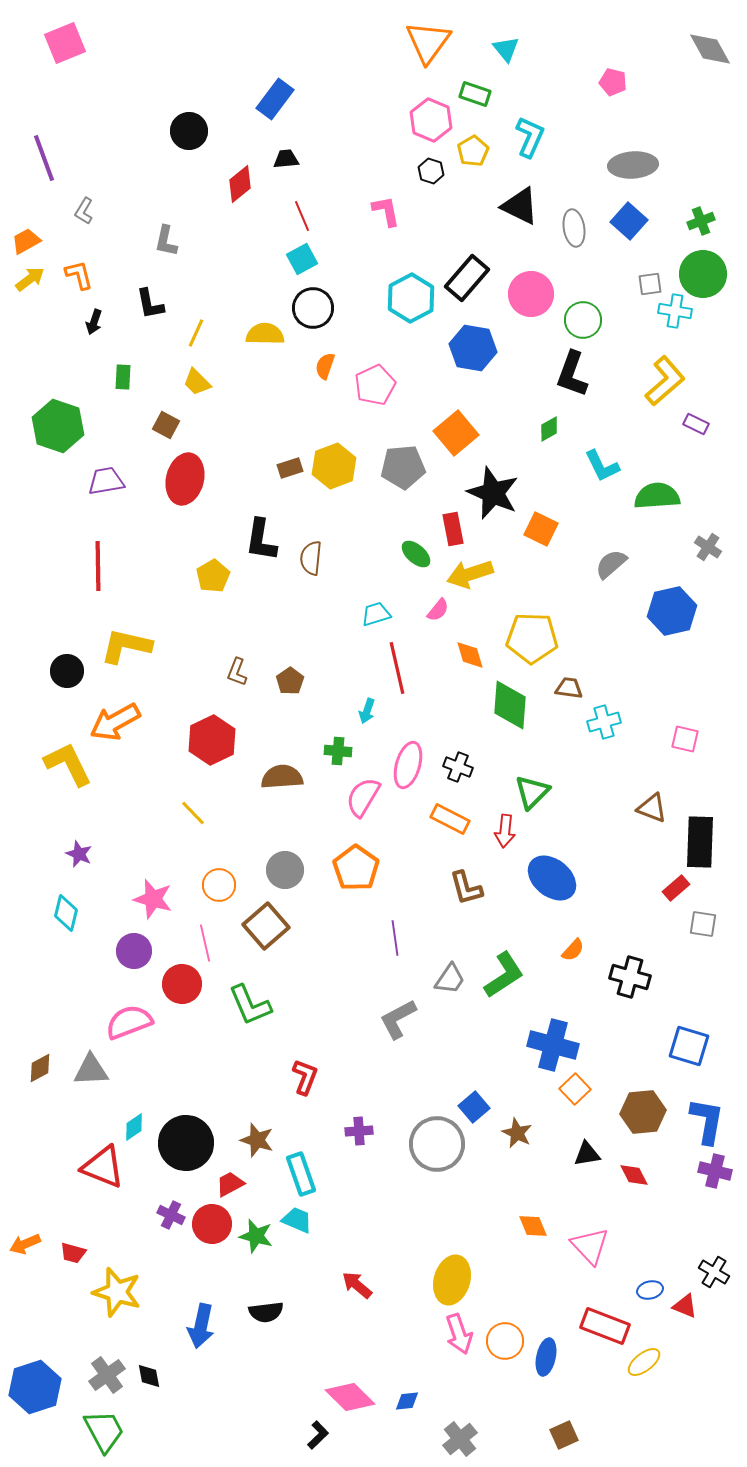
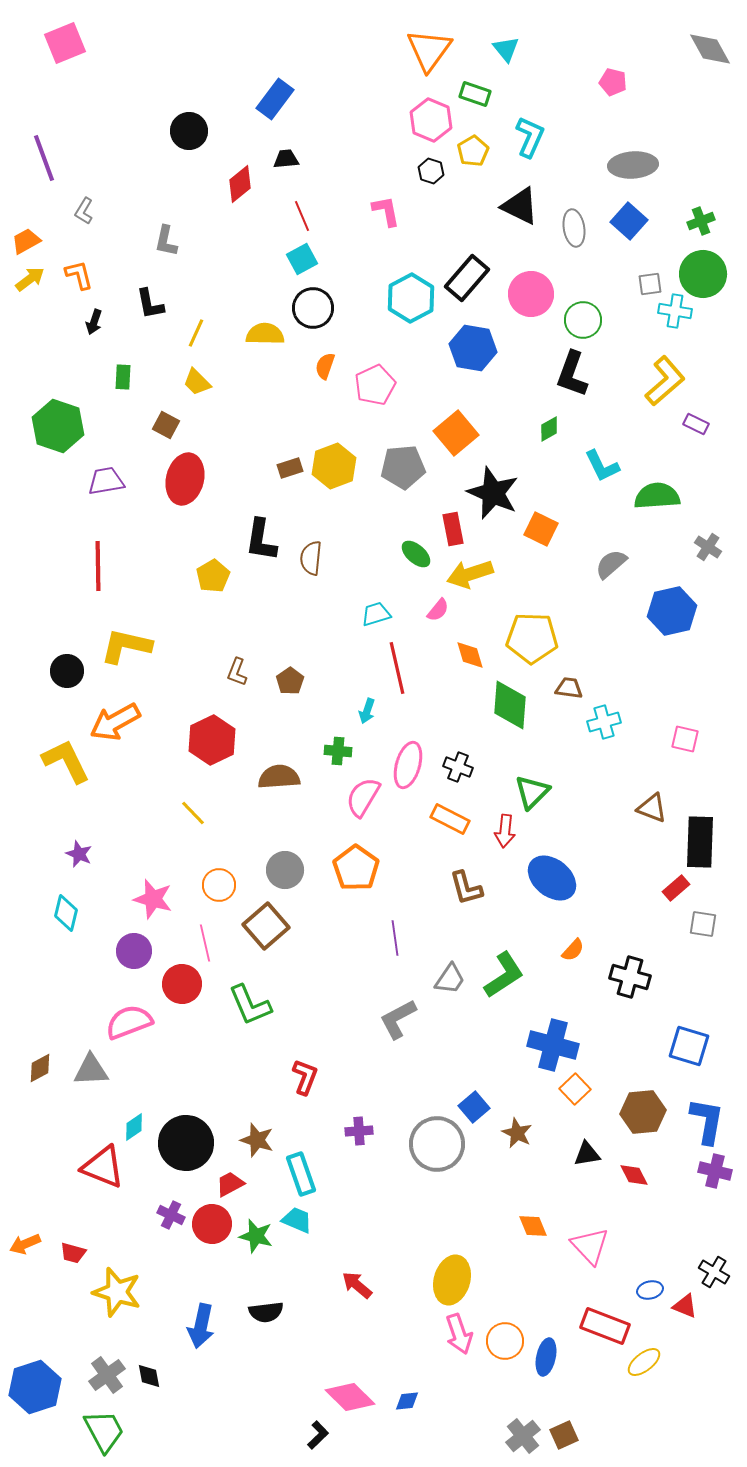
orange triangle at (428, 42): moved 1 px right, 8 px down
yellow L-shape at (68, 764): moved 2 px left, 3 px up
brown semicircle at (282, 777): moved 3 px left
gray cross at (460, 1439): moved 63 px right, 3 px up
